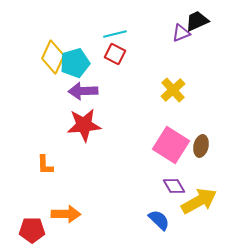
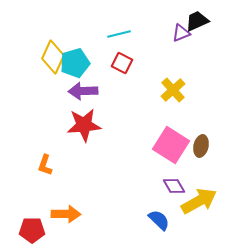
cyan line: moved 4 px right
red square: moved 7 px right, 9 px down
orange L-shape: rotated 20 degrees clockwise
